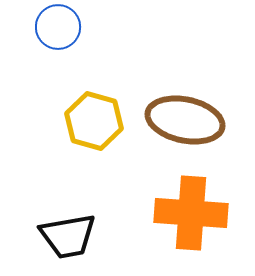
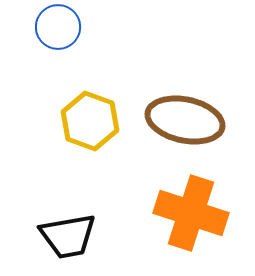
yellow hexagon: moved 4 px left; rotated 4 degrees clockwise
orange cross: rotated 14 degrees clockwise
